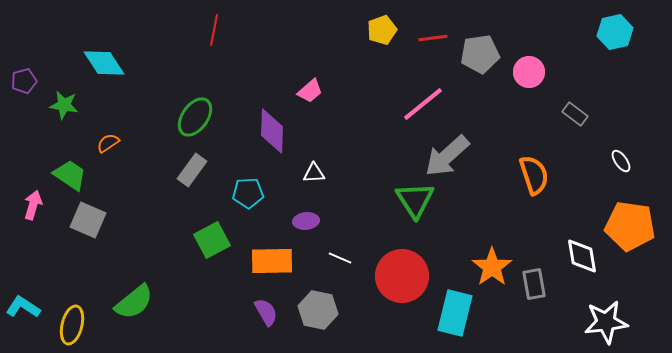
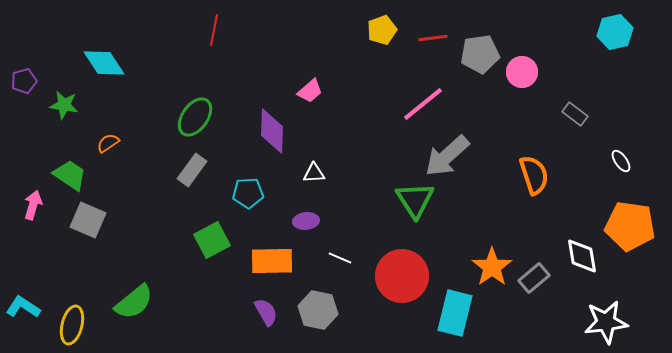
pink circle at (529, 72): moved 7 px left
gray rectangle at (534, 284): moved 6 px up; rotated 60 degrees clockwise
